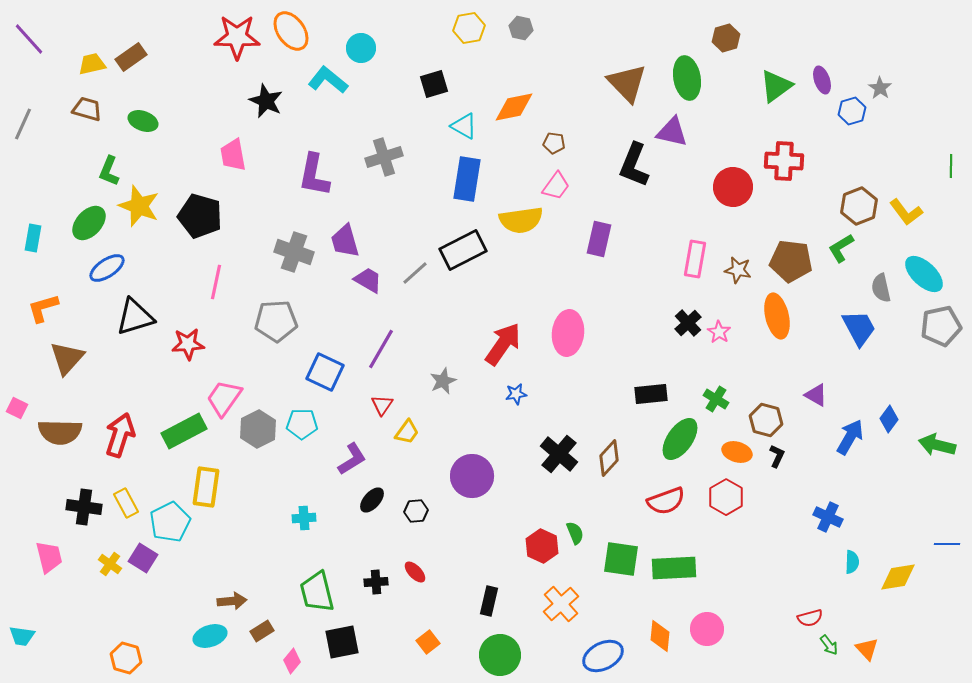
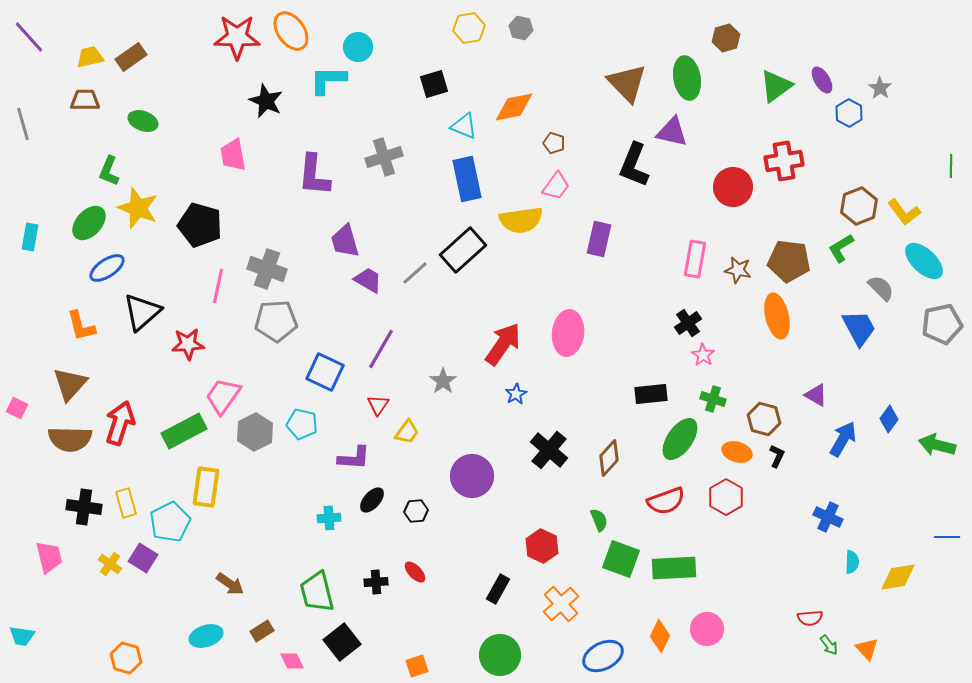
purple line at (29, 39): moved 2 px up
cyan circle at (361, 48): moved 3 px left, 1 px up
yellow trapezoid at (92, 64): moved 2 px left, 7 px up
cyan L-shape at (328, 80): rotated 39 degrees counterclockwise
purple ellipse at (822, 80): rotated 12 degrees counterclockwise
brown trapezoid at (87, 109): moved 2 px left, 9 px up; rotated 16 degrees counterclockwise
blue hexagon at (852, 111): moved 3 px left, 2 px down; rotated 16 degrees counterclockwise
gray line at (23, 124): rotated 40 degrees counterclockwise
cyan triangle at (464, 126): rotated 8 degrees counterclockwise
brown pentagon at (554, 143): rotated 10 degrees clockwise
red cross at (784, 161): rotated 12 degrees counterclockwise
purple L-shape at (314, 175): rotated 6 degrees counterclockwise
blue rectangle at (467, 179): rotated 21 degrees counterclockwise
yellow star at (139, 206): moved 1 px left, 2 px down
yellow L-shape at (906, 212): moved 2 px left
black pentagon at (200, 216): moved 9 px down
cyan rectangle at (33, 238): moved 3 px left, 1 px up
black rectangle at (463, 250): rotated 15 degrees counterclockwise
gray cross at (294, 252): moved 27 px left, 17 px down
brown pentagon at (791, 261): moved 2 px left
cyan ellipse at (924, 274): moved 13 px up
pink line at (216, 282): moved 2 px right, 4 px down
gray semicircle at (881, 288): rotated 148 degrees clockwise
orange L-shape at (43, 308): moved 38 px right, 18 px down; rotated 88 degrees counterclockwise
black triangle at (135, 317): moved 7 px right, 5 px up; rotated 24 degrees counterclockwise
black cross at (688, 323): rotated 8 degrees clockwise
gray pentagon at (941, 326): moved 1 px right, 2 px up
pink star at (719, 332): moved 16 px left, 23 px down
brown triangle at (67, 358): moved 3 px right, 26 px down
gray star at (443, 381): rotated 12 degrees counterclockwise
blue star at (516, 394): rotated 20 degrees counterclockwise
pink trapezoid at (224, 398): moved 1 px left, 2 px up
green cross at (716, 399): moved 3 px left; rotated 15 degrees counterclockwise
red triangle at (382, 405): moved 4 px left
brown hexagon at (766, 420): moved 2 px left, 1 px up
cyan pentagon at (302, 424): rotated 12 degrees clockwise
gray hexagon at (258, 429): moved 3 px left, 3 px down
brown semicircle at (60, 432): moved 10 px right, 7 px down
red arrow at (120, 435): moved 12 px up
blue arrow at (850, 437): moved 7 px left, 2 px down
black cross at (559, 454): moved 10 px left, 4 px up
purple L-shape at (352, 459): moved 2 px right, 1 px up; rotated 36 degrees clockwise
yellow rectangle at (126, 503): rotated 12 degrees clockwise
cyan cross at (304, 518): moved 25 px right
green semicircle at (575, 533): moved 24 px right, 13 px up
blue line at (947, 544): moved 7 px up
green square at (621, 559): rotated 12 degrees clockwise
brown arrow at (232, 601): moved 2 px left, 17 px up; rotated 40 degrees clockwise
black rectangle at (489, 601): moved 9 px right, 12 px up; rotated 16 degrees clockwise
red semicircle at (810, 618): rotated 10 degrees clockwise
cyan ellipse at (210, 636): moved 4 px left
orange diamond at (660, 636): rotated 20 degrees clockwise
black square at (342, 642): rotated 27 degrees counterclockwise
orange square at (428, 642): moved 11 px left, 24 px down; rotated 20 degrees clockwise
pink diamond at (292, 661): rotated 65 degrees counterclockwise
